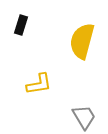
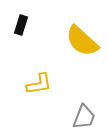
yellow semicircle: rotated 63 degrees counterclockwise
gray trapezoid: rotated 52 degrees clockwise
